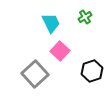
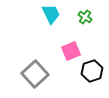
green cross: rotated 24 degrees counterclockwise
cyan trapezoid: moved 9 px up
pink square: moved 11 px right; rotated 24 degrees clockwise
